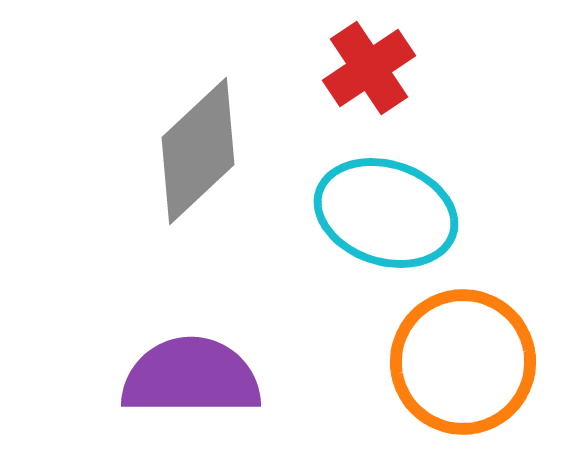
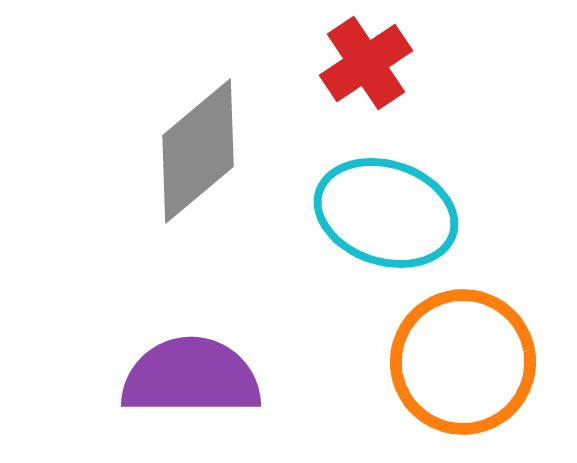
red cross: moved 3 px left, 5 px up
gray diamond: rotated 3 degrees clockwise
